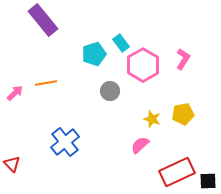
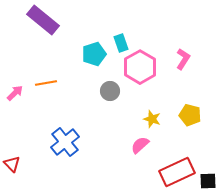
purple rectangle: rotated 12 degrees counterclockwise
cyan rectangle: rotated 18 degrees clockwise
pink hexagon: moved 3 px left, 2 px down
yellow pentagon: moved 7 px right, 1 px down; rotated 25 degrees clockwise
